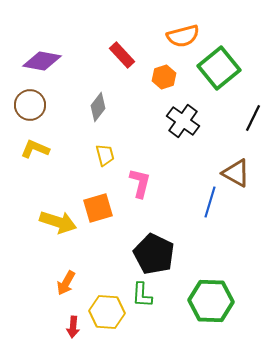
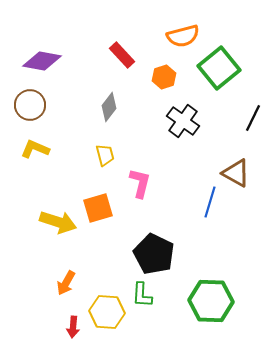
gray diamond: moved 11 px right
